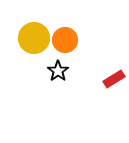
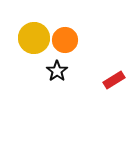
black star: moved 1 px left
red rectangle: moved 1 px down
